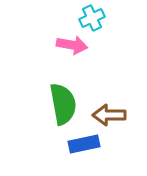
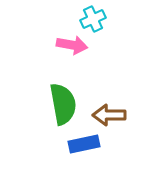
cyan cross: moved 1 px right, 1 px down
